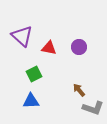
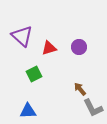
red triangle: rotated 28 degrees counterclockwise
brown arrow: moved 1 px right, 1 px up
blue triangle: moved 3 px left, 10 px down
gray L-shape: rotated 45 degrees clockwise
